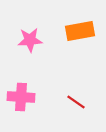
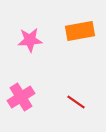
pink cross: rotated 36 degrees counterclockwise
